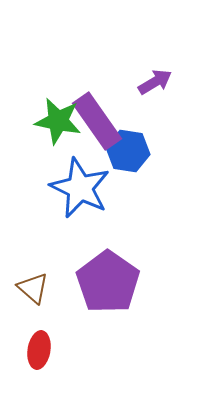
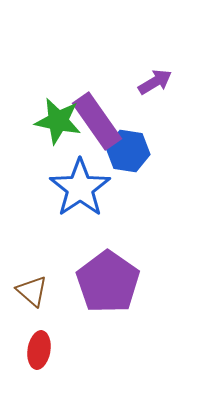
blue star: rotated 12 degrees clockwise
brown triangle: moved 1 px left, 3 px down
